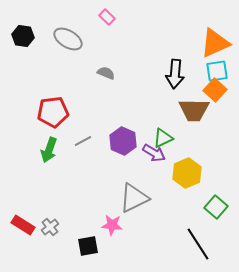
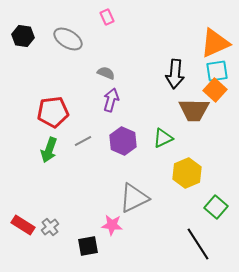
pink rectangle: rotated 21 degrees clockwise
purple arrow: moved 43 px left, 53 px up; rotated 105 degrees counterclockwise
